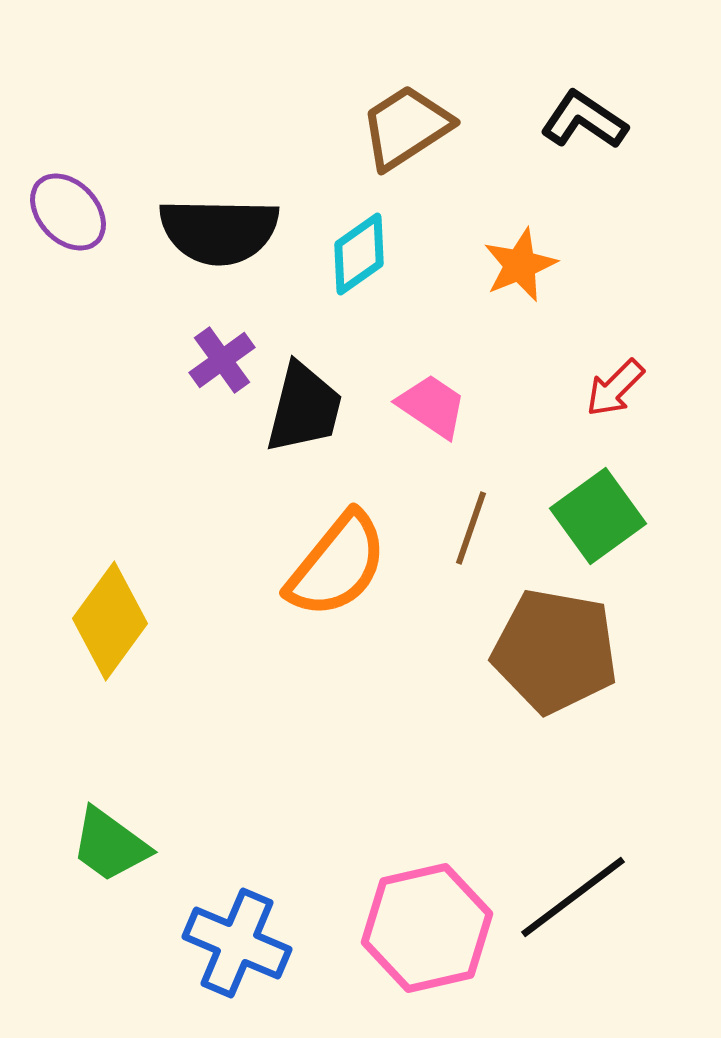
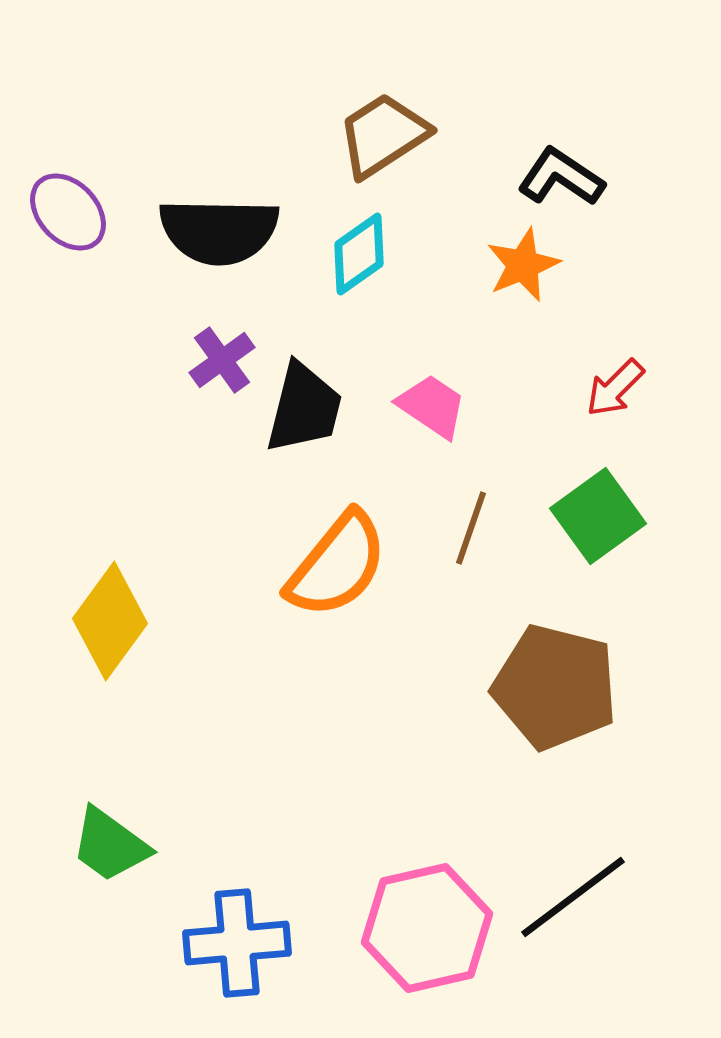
black L-shape: moved 23 px left, 57 px down
brown trapezoid: moved 23 px left, 8 px down
orange star: moved 3 px right
brown pentagon: moved 36 px down; rotated 4 degrees clockwise
blue cross: rotated 28 degrees counterclockwise
